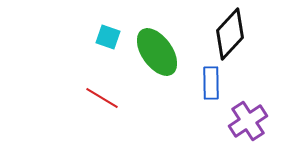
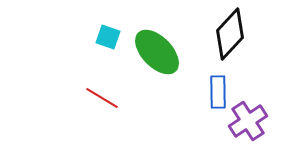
green ellipse: rotated 9 degrees counterclockwise
blue rectangle: moved 7 px right, 9 px down
